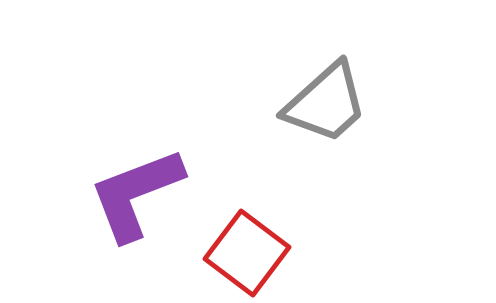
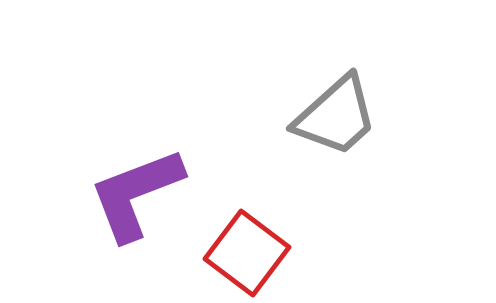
gray trapezoid: moved 10 px right, 13 px down
